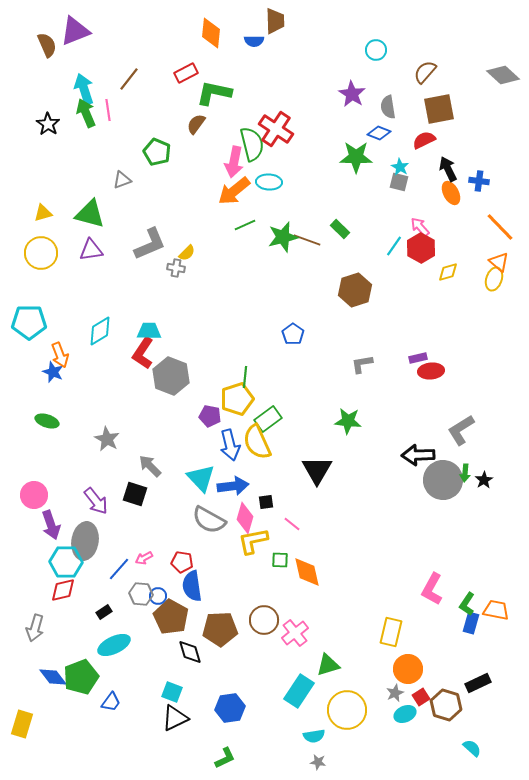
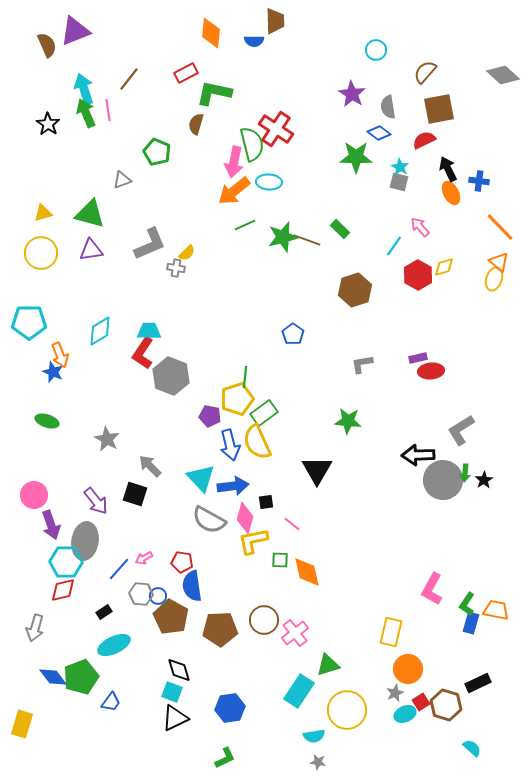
brown semicircle at (196, 124): rotated 20 degrees counterclockwise
blue diamond at (379, 133): rotated 15 degrees clockwise
red hexagon at (421, 248): moved 3 px left, 27 px down
yellow diamond at (448, 272): moved 4 px left, 5 px up
green rectangle at (268, 419): moved 4 px left, 6 px up
black diamond at (190, 652): moved 11 px left, 18 px down
red square at (421, 697): moved 5 px down
